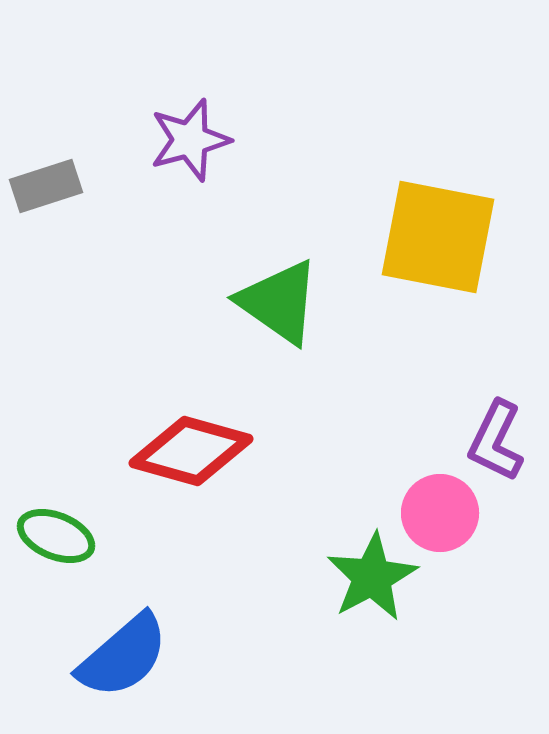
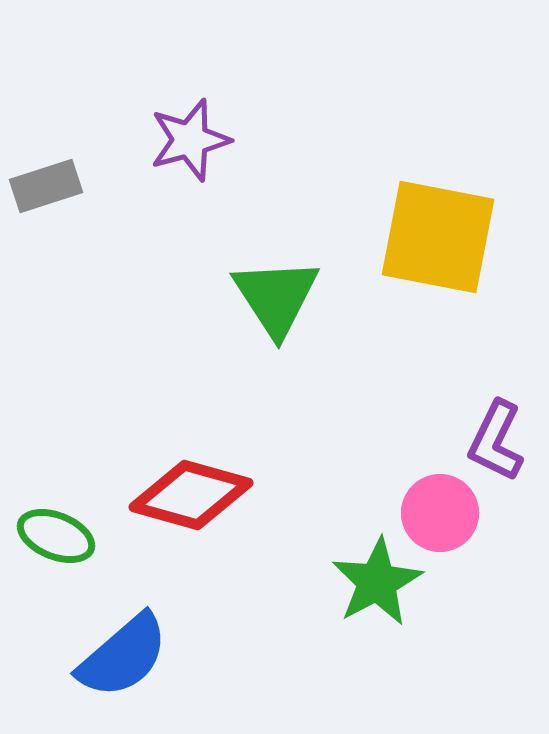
green triangle: moved 3 px left, 5 px up; rotated 22 degrees clockwise
red diamond: moved 44 px down
green star: moved 5 px right, 5 px down
